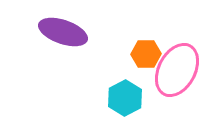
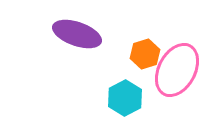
purple ellipse: moved 14 px right, 2 px down
orange hexagon: moved 1 px left; rotated 16 degrees counterclockwise
